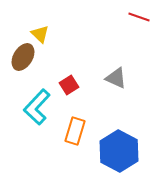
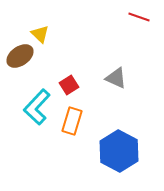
brown ellipse: moved 3 px left, 1 px up; rotated 24 degrees clockwise
orange rectangle: moved 3 px left, 10 px up
